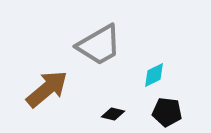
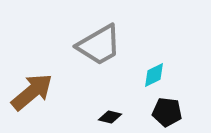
brown arrow: moved 15 px left, 3 px down
black diamond: moved 3 px left, 3 px down
